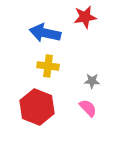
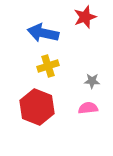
red star: rotated 10 degrees counterclockwise
blue arrow: moved 2 px left
yellow cross: rotated 25 degrees counterclockwise
pink semicircle: rotated 54 degrees counterclockwise
